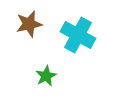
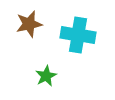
cyan cross: rotated 20 degrees counterclockwise
